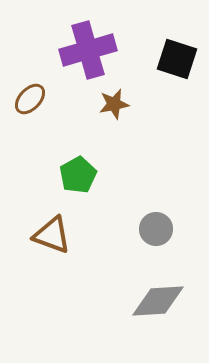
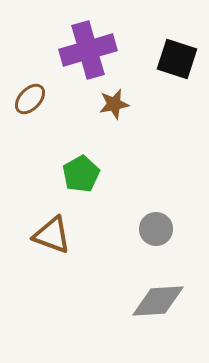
green pentagon: moved 3 px right, 1 px up
